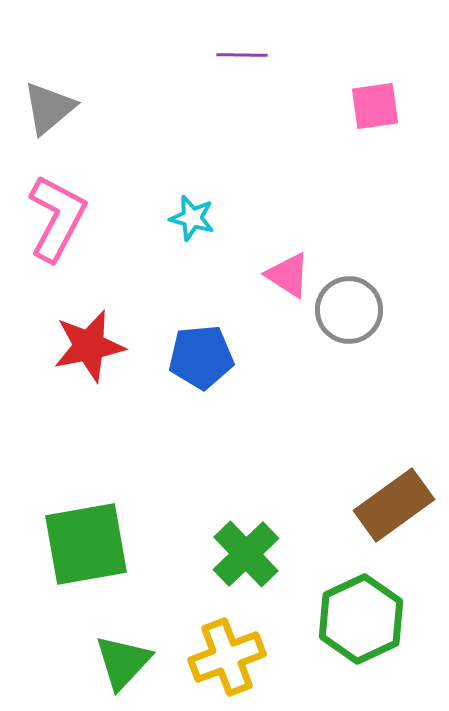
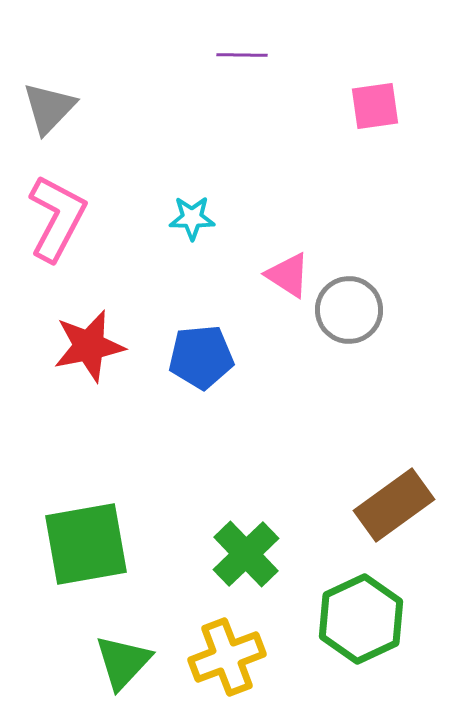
gray triangle: rotated 6 degrees counterclockwise
cyan star: rotated 15 degrees counterclockwise
